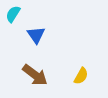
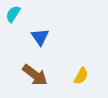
blue triangle: moved 4 px right, 2 px down
